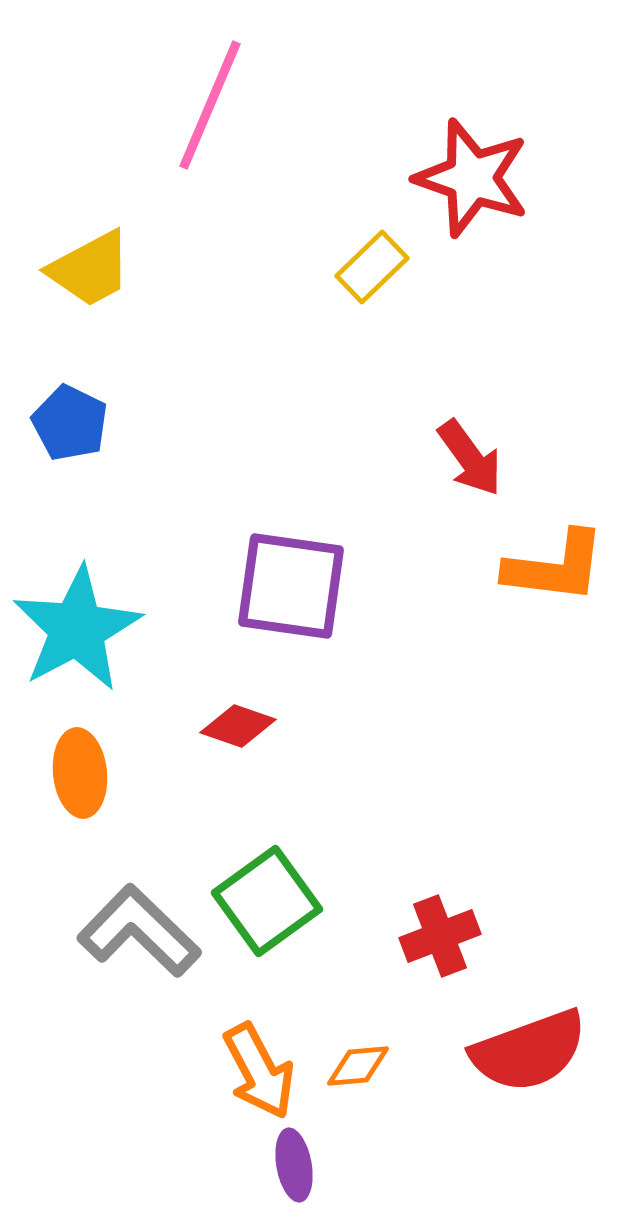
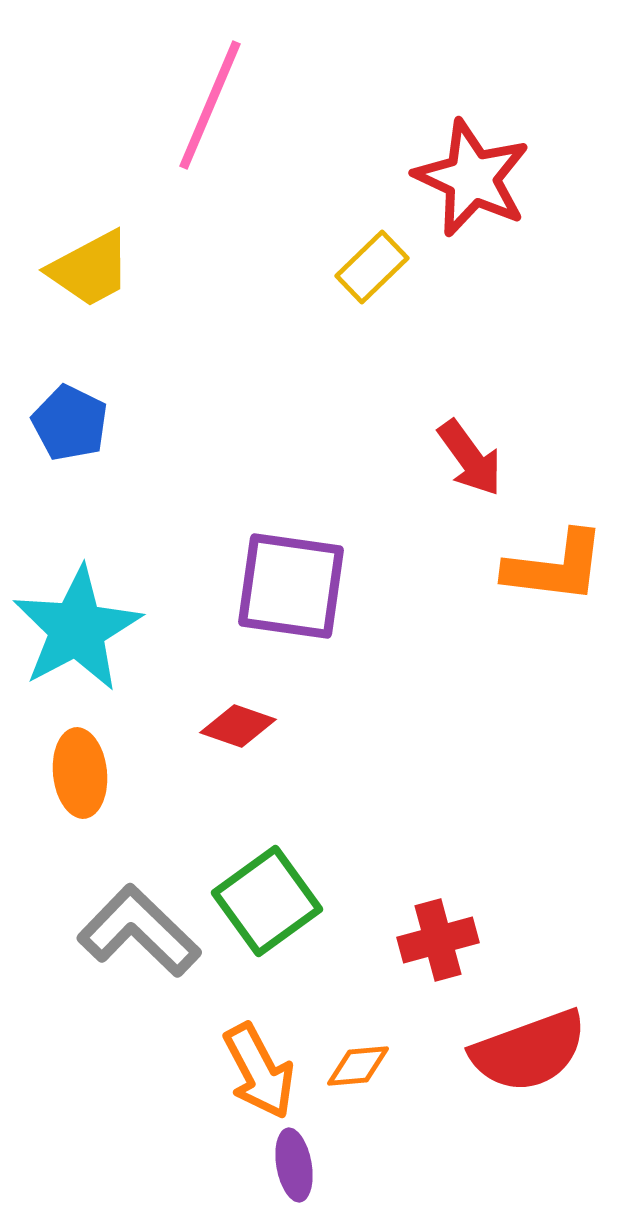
red star: rotated 6 degrees clockwise
red cross: moved 2 px left, 4 px down; rotated 6 degrees clockwise
